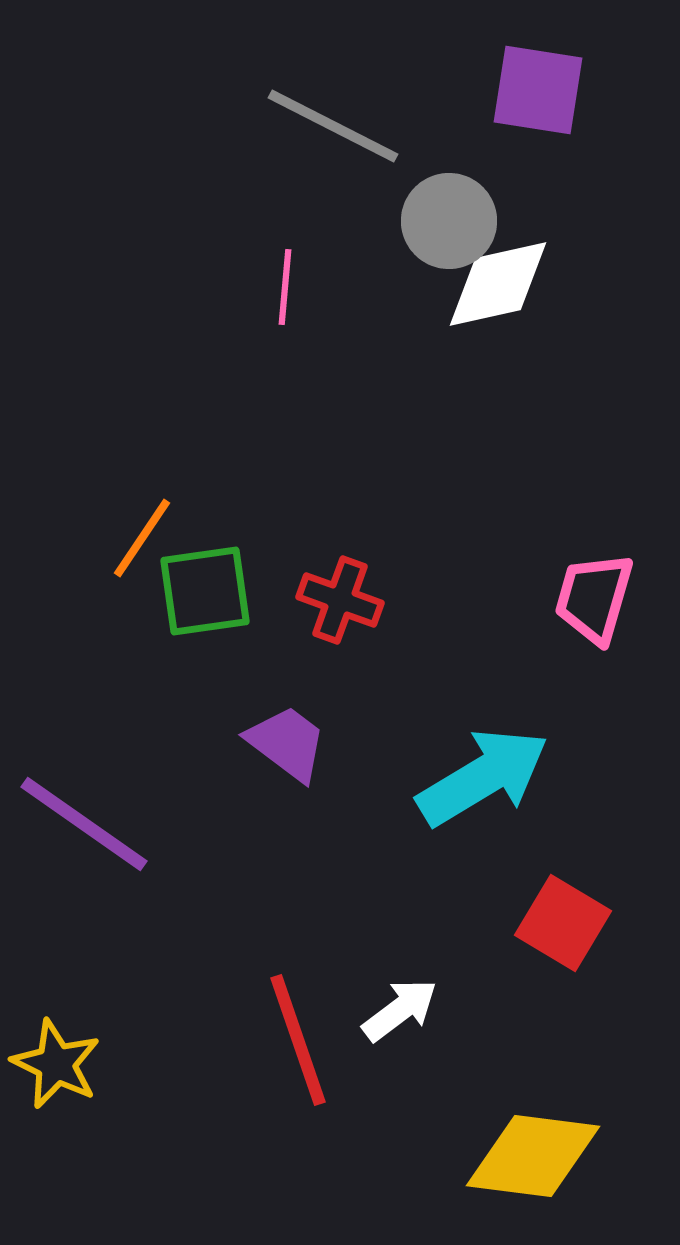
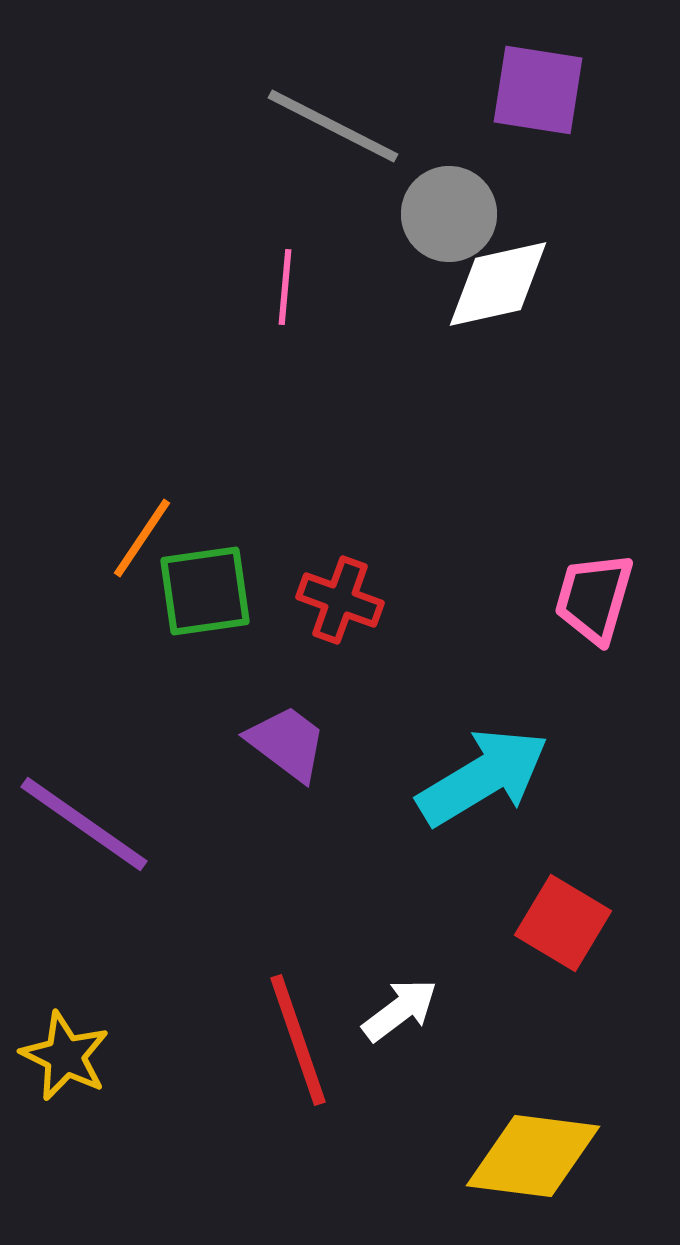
gray circle: moved 7 px up
yellow star: moved 9 px right, 8 px up
